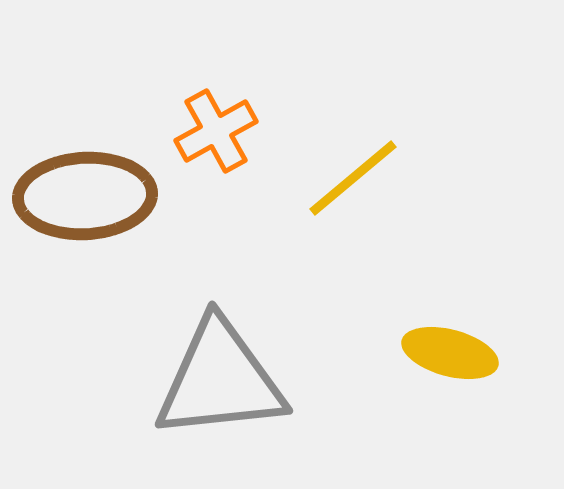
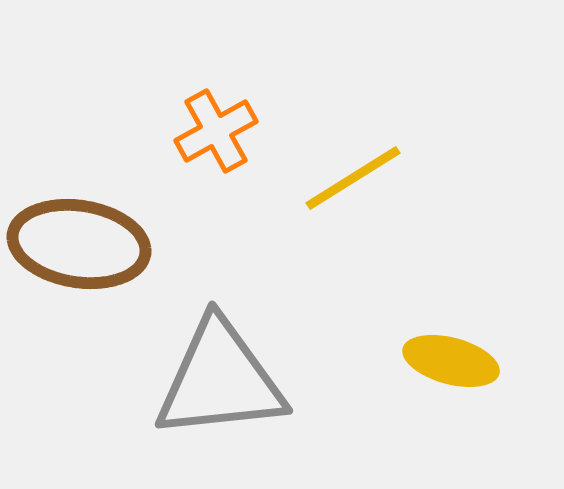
yellow line: rotated 8 degrees clockwise
brown ellipse: moved 6 px left, 48 px down; rotated 12 degrees clockwise
yellow ellipse: moved 1 px right, 8 px down
